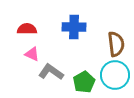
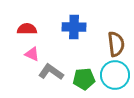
green pentagon: moved 3 px up; rotated 25 degrees clockwise
